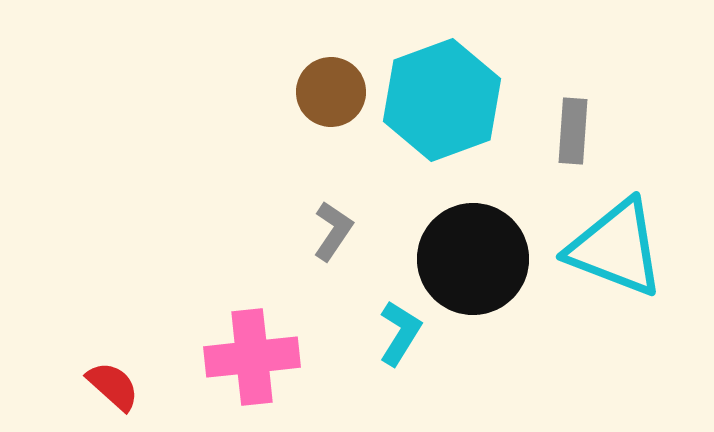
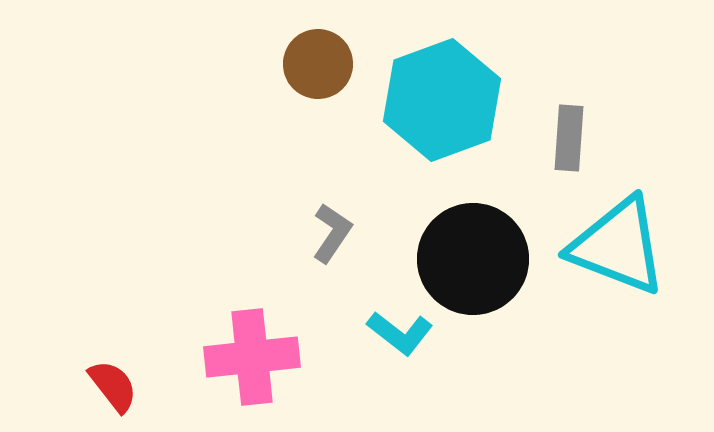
brown circle: moved 13 px left, 28 px up
gray rectangle: moved 4 px left, 7 px down
gray L-shape: moved 1 px left, 2 px down
cyan triangle: moved 2 px right, 2 px up
cyan L-shape: rotated 96 degrees clockwise
red semicircle: rotated 10 degrees clockwise
